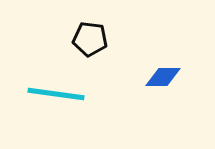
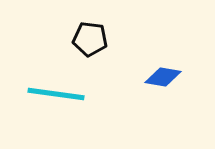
blue diamond: rotated 9 degrees clockwise
